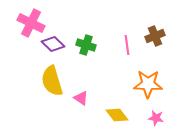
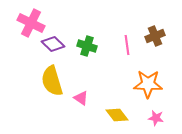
green cross: moved 1 px right, 1 px down
